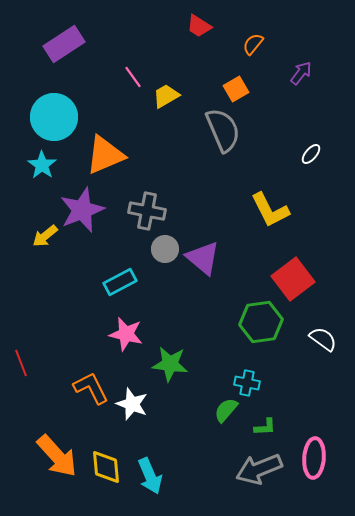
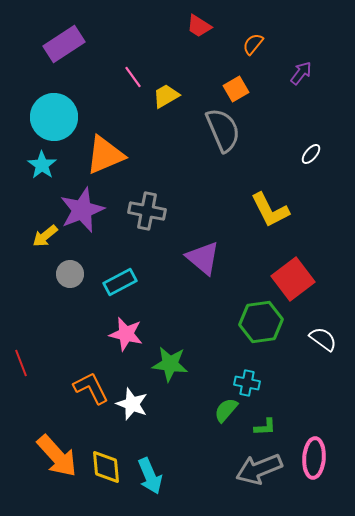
gray circle: moved 95 px left, 25 px down
